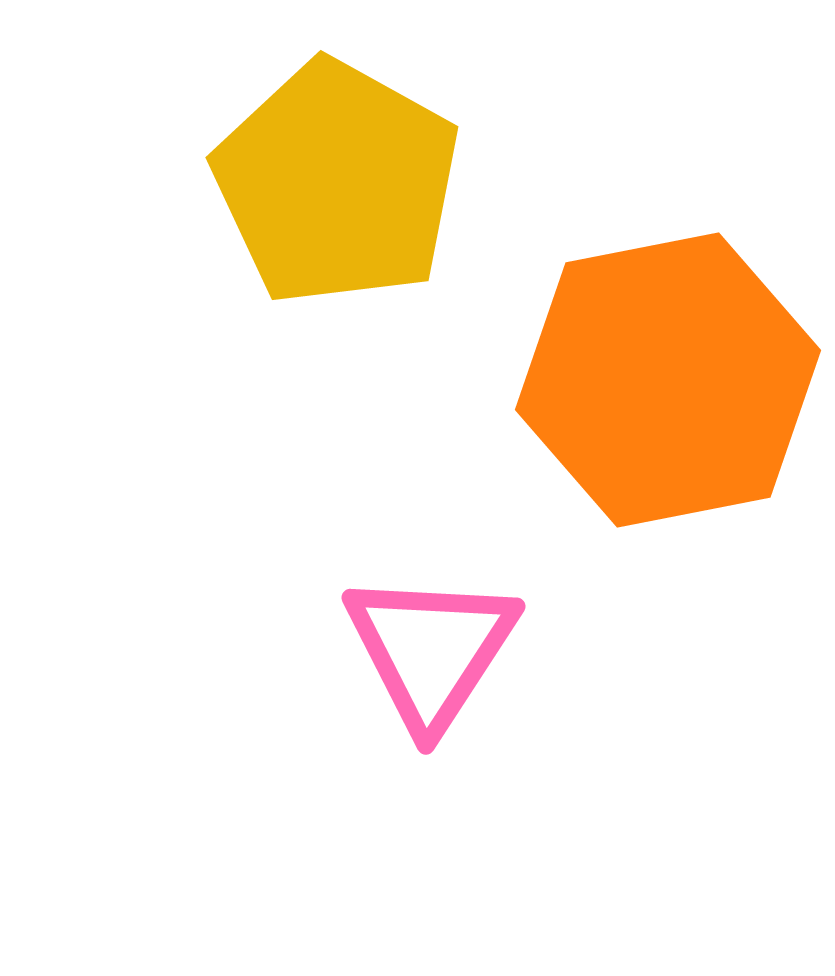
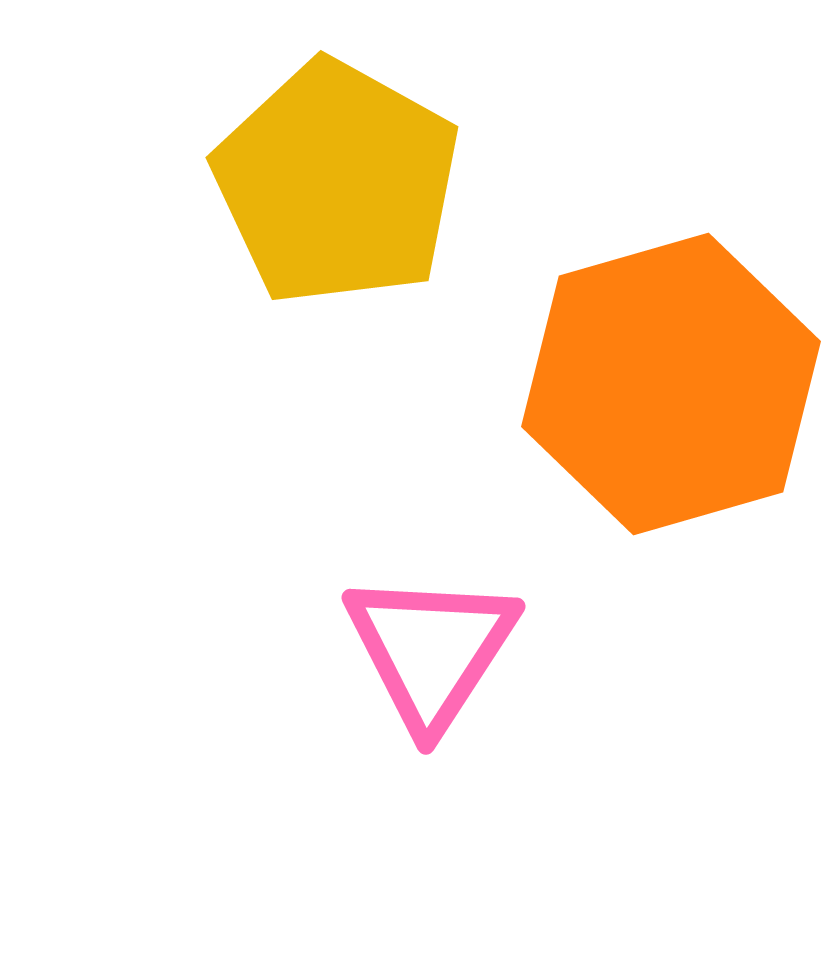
orange hexagon: moved 3 px right, 4 px down; rotated 5 degrees counterclockwise
